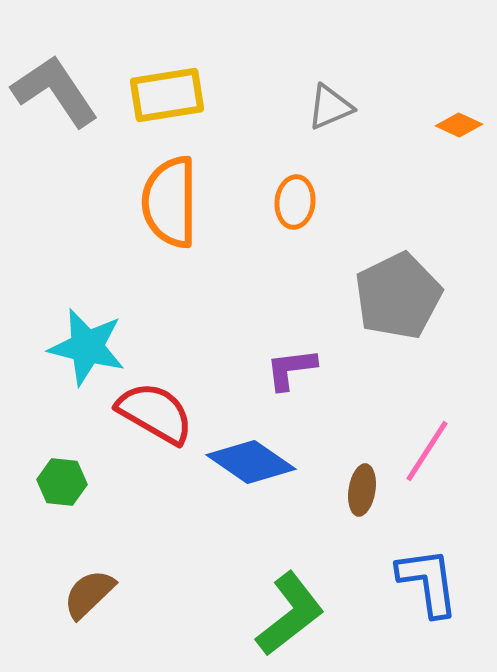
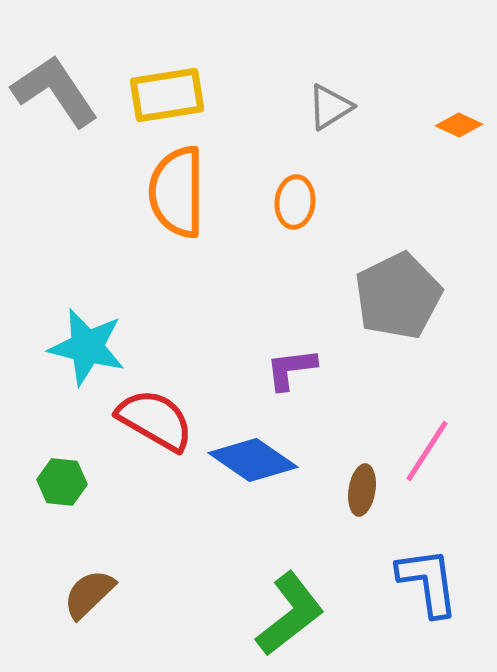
gray triangle: rotated 9 degrees counterclockwise
orange semicircle: moved 7 px right, 10 px up
red semicircle: moved 7 px down
blue diamond: moved 2 px right, 2 px up
